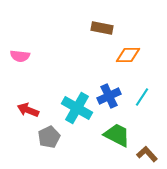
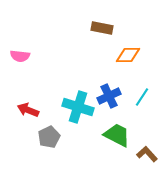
cyan cross: moved 1 px right, 1 px up; rotated 12 degrees counterclockwise
